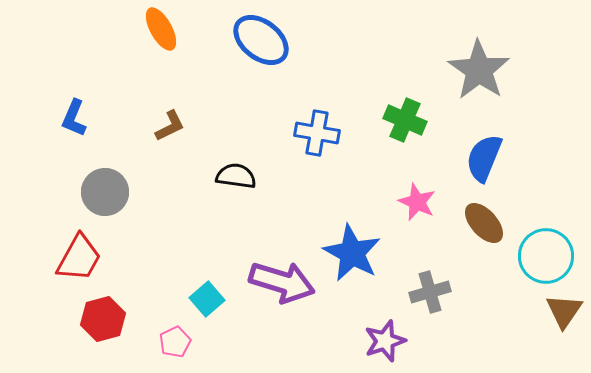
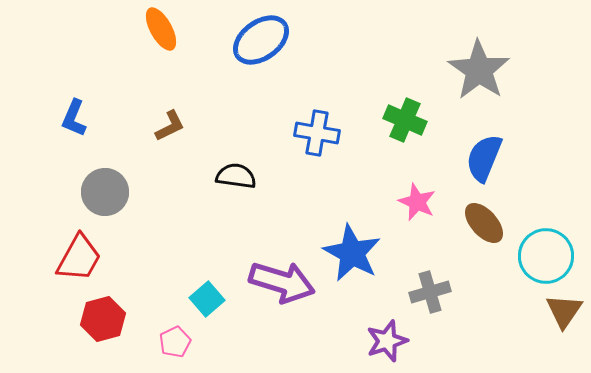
blue ellipse: rotated 74 degrees counterclockwise
purple star: moved 2 px right
